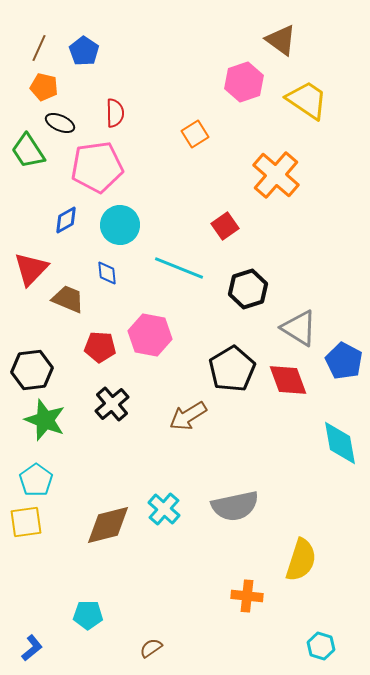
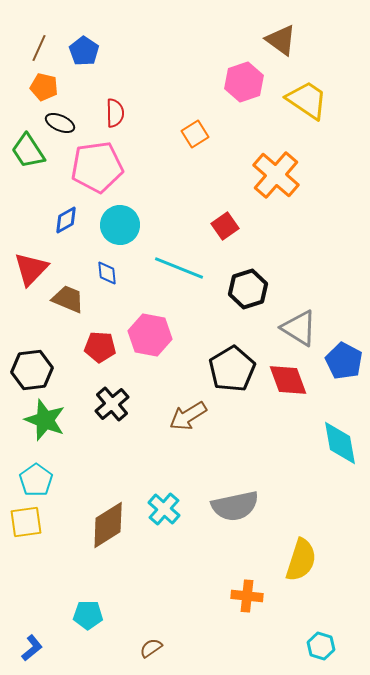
brown diamond at (108, 525): rotated 18 degrees counterclockwise
